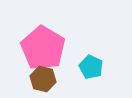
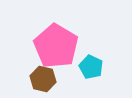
pink pentagon: moved 13 px right, 2 px up
